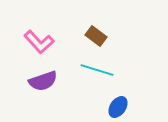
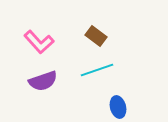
cyan line: rotated 36 degrees counterclockwise
blue ellipse: rotated 50 degrees counterclockwise
